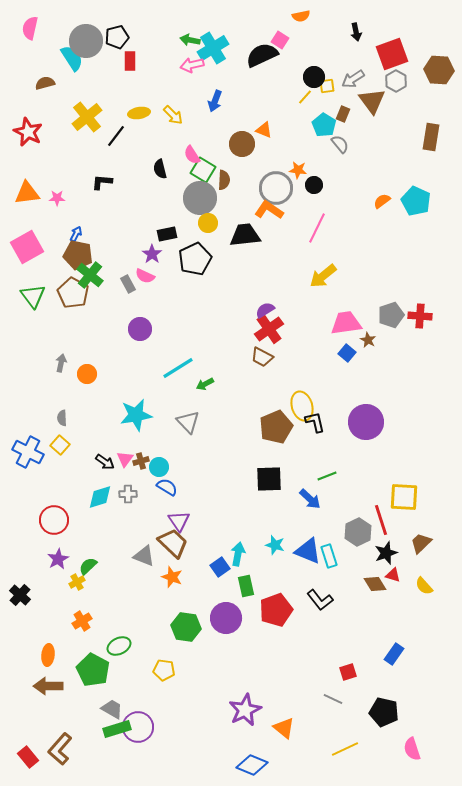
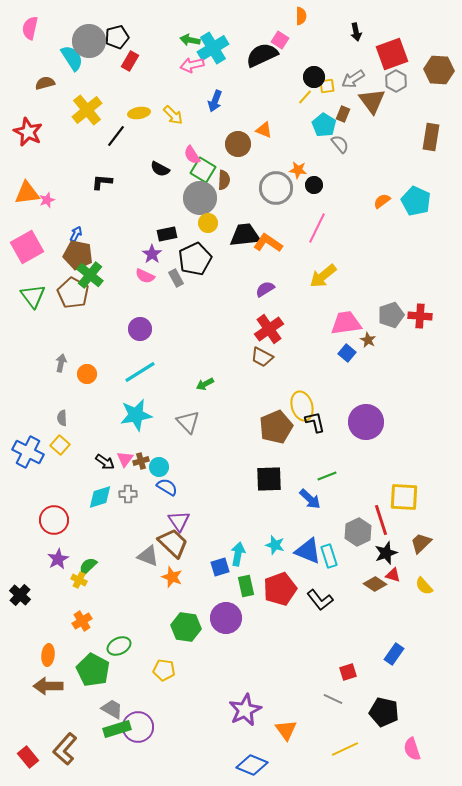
orange semicircle at (301, 16): rotated 78 degrees counterclockwise
gray circle at (86, 41): moved 3 px right
red rectangle at (130, 61): rotated 30 degrees clockwise
yellow cross at (87, 117): moved 7 px up
brown circle at (242, 144): moved 4 px left
black semicircle at (160, 169): rotated 48 degrees counterclockwise
pink star at (57, 198): moved 10 px left, 2 px down; rotated 21 degrees counterclockwise
orange L-shape at (269, 210): moved 1 px left, 33 px down
gray rectangle at (128, 284): moved 48 px right, 6 px up
purple semicircle at (265, 310): moved 21 px up
cyan line at (178, 368): moved 38 px left, 4 px down
gray triangle at (144, 556): moved 4 px right
blue square at (220, 567): rotated 18 degrees clockwise
yellow cross at (77, 582): moved 2 px right, 2 px up; rotated 35 degrees counterclockwise
brown diamond at (375, 584): rotated 25 degrees counterclockwise
red pentagon at (276, 610): moved 4 px right, 21 px up
orange triangle at (284, 728): moved 2 px right, 2 px down; rotated 15 degrees clockwise
brown L-shape at (60, 749): moved 5 px right
